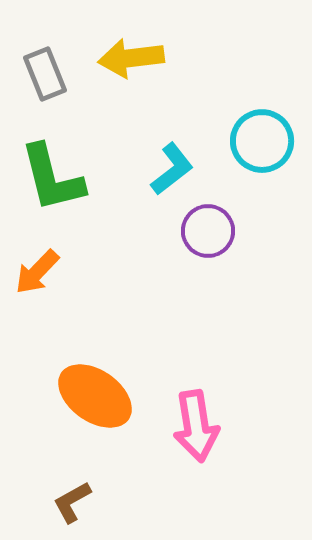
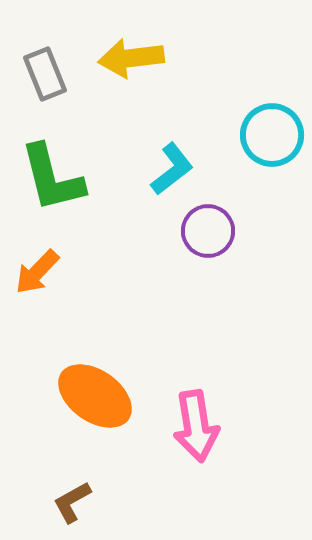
cyan circle: moved 10 px right, 6 px up
